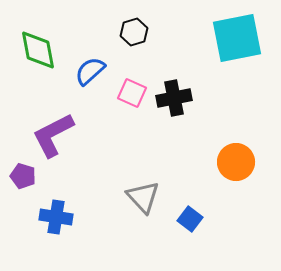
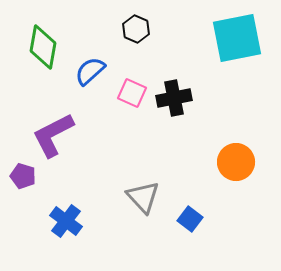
black hexagon: moved 2 px right, 3 px up; rotated 20 degrees counterclockwise
green diamond: moved 5 px right, 3 px up; rotated 21 degrees clockwise
blue cross: moved 10 px right, 4 px down; rotated 28 degrees clockwise
